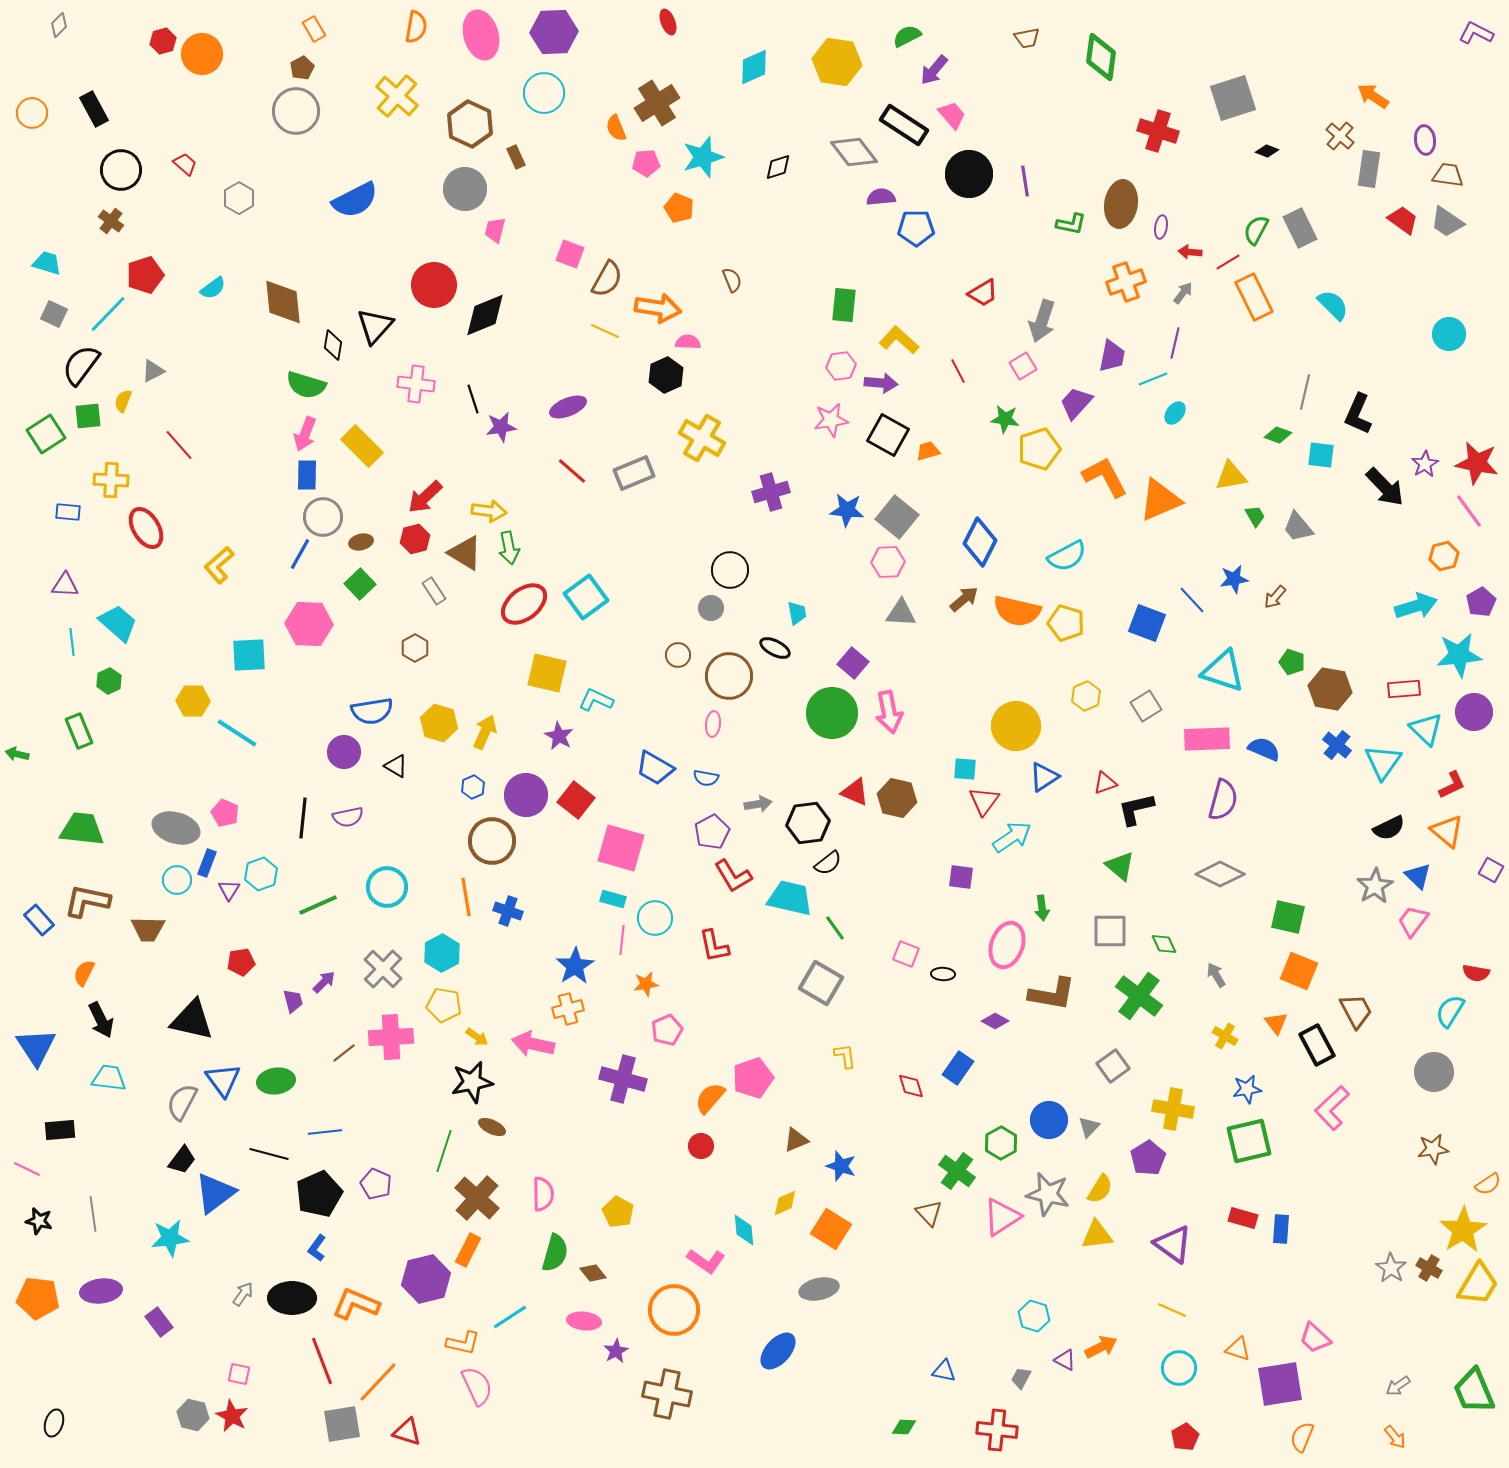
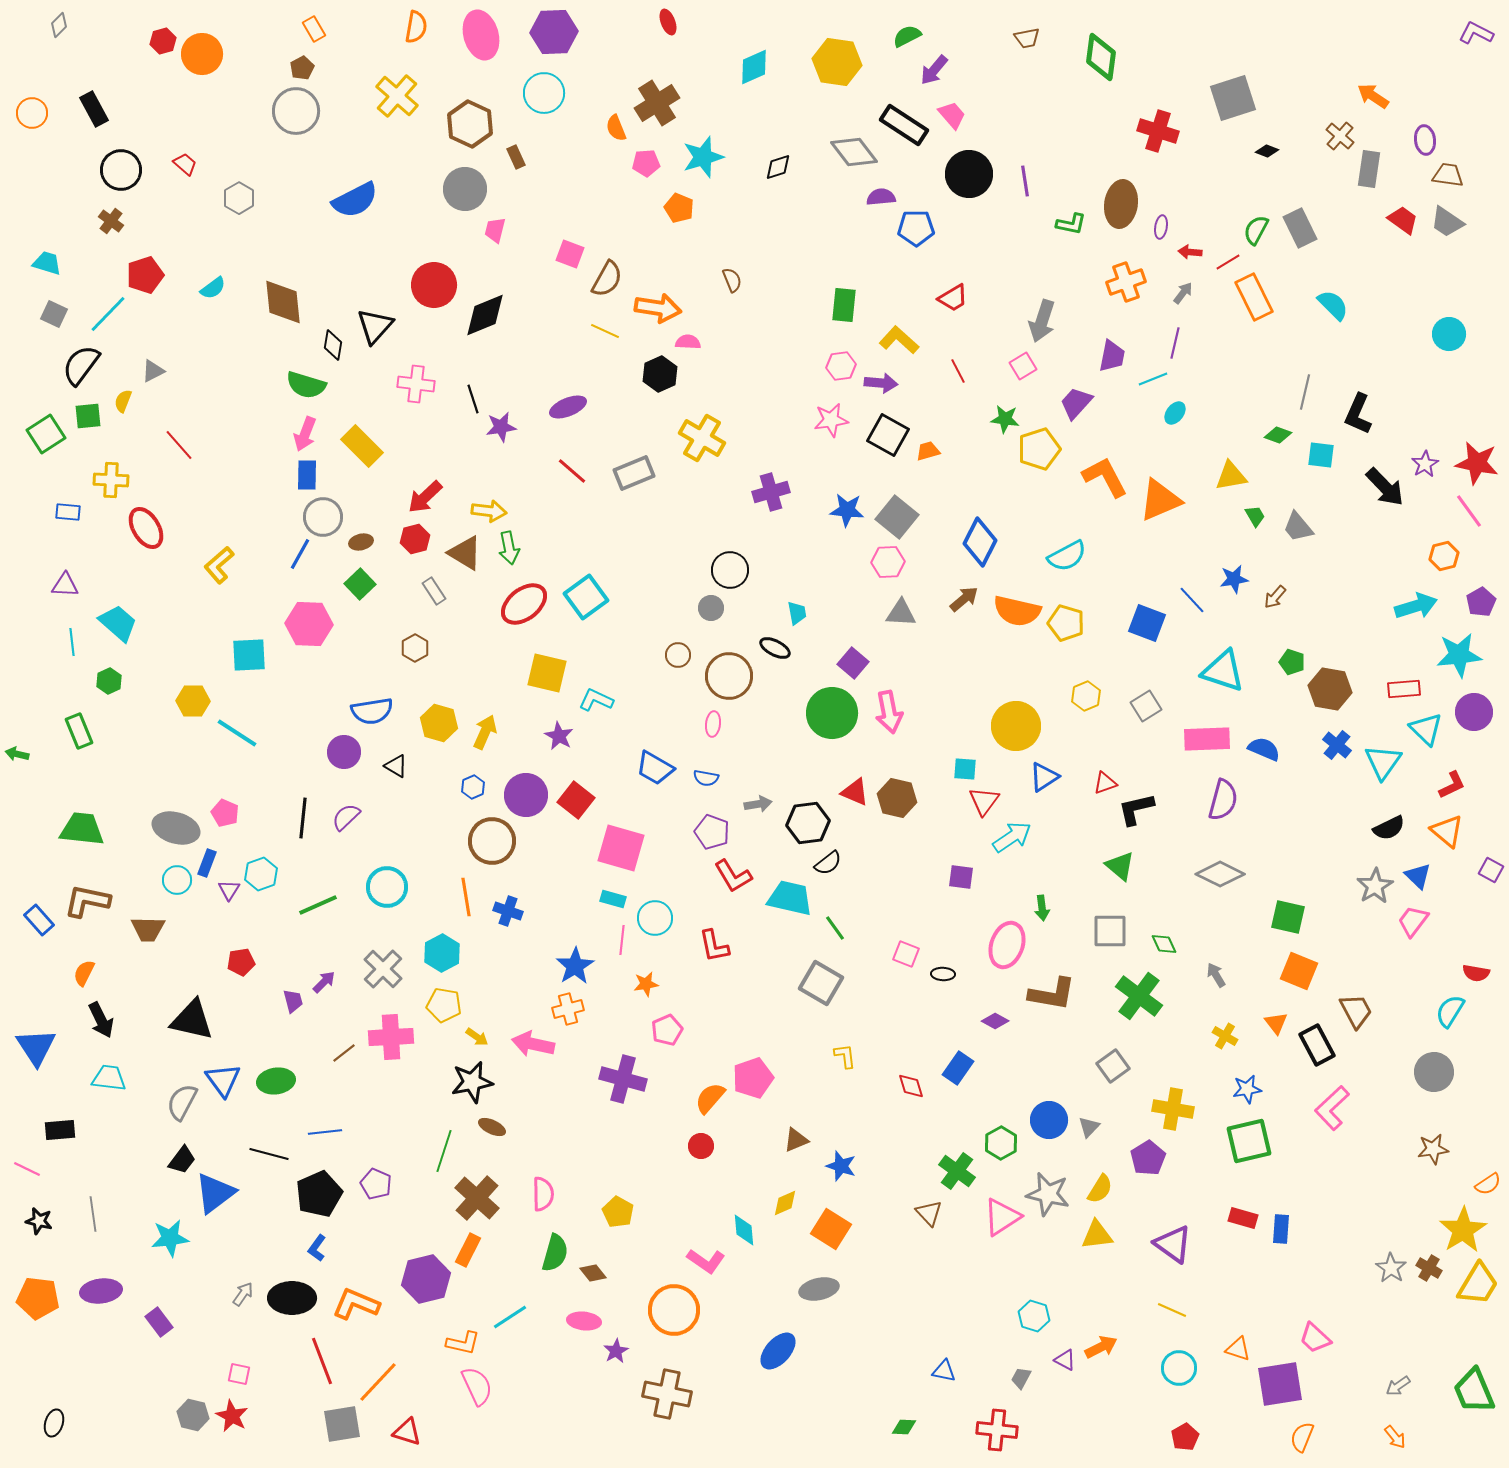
red trapezoid at (983, 293): moved 30 px left, 5 px down
black hexagon at (666, 375): moved 6 px left, 1 px up
purple semicircle at (348, 817): moved 2 px left; rotated 148 degrees clockwise
purple pentagon at (712, 832): rotated 24 degrees counterclockwise
